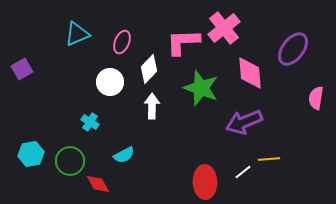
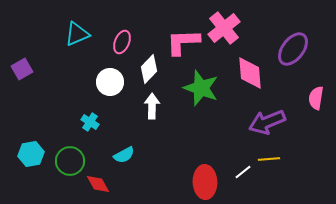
purple arrow: moved 23 px right
